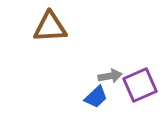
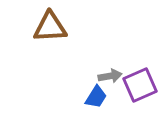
blue trapezoid: rotated 15 degrees counterclockwise
